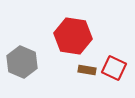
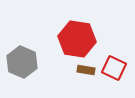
red hexagon: moved 4 px right, 3 px down
brown rectangle: moved 1 px left
